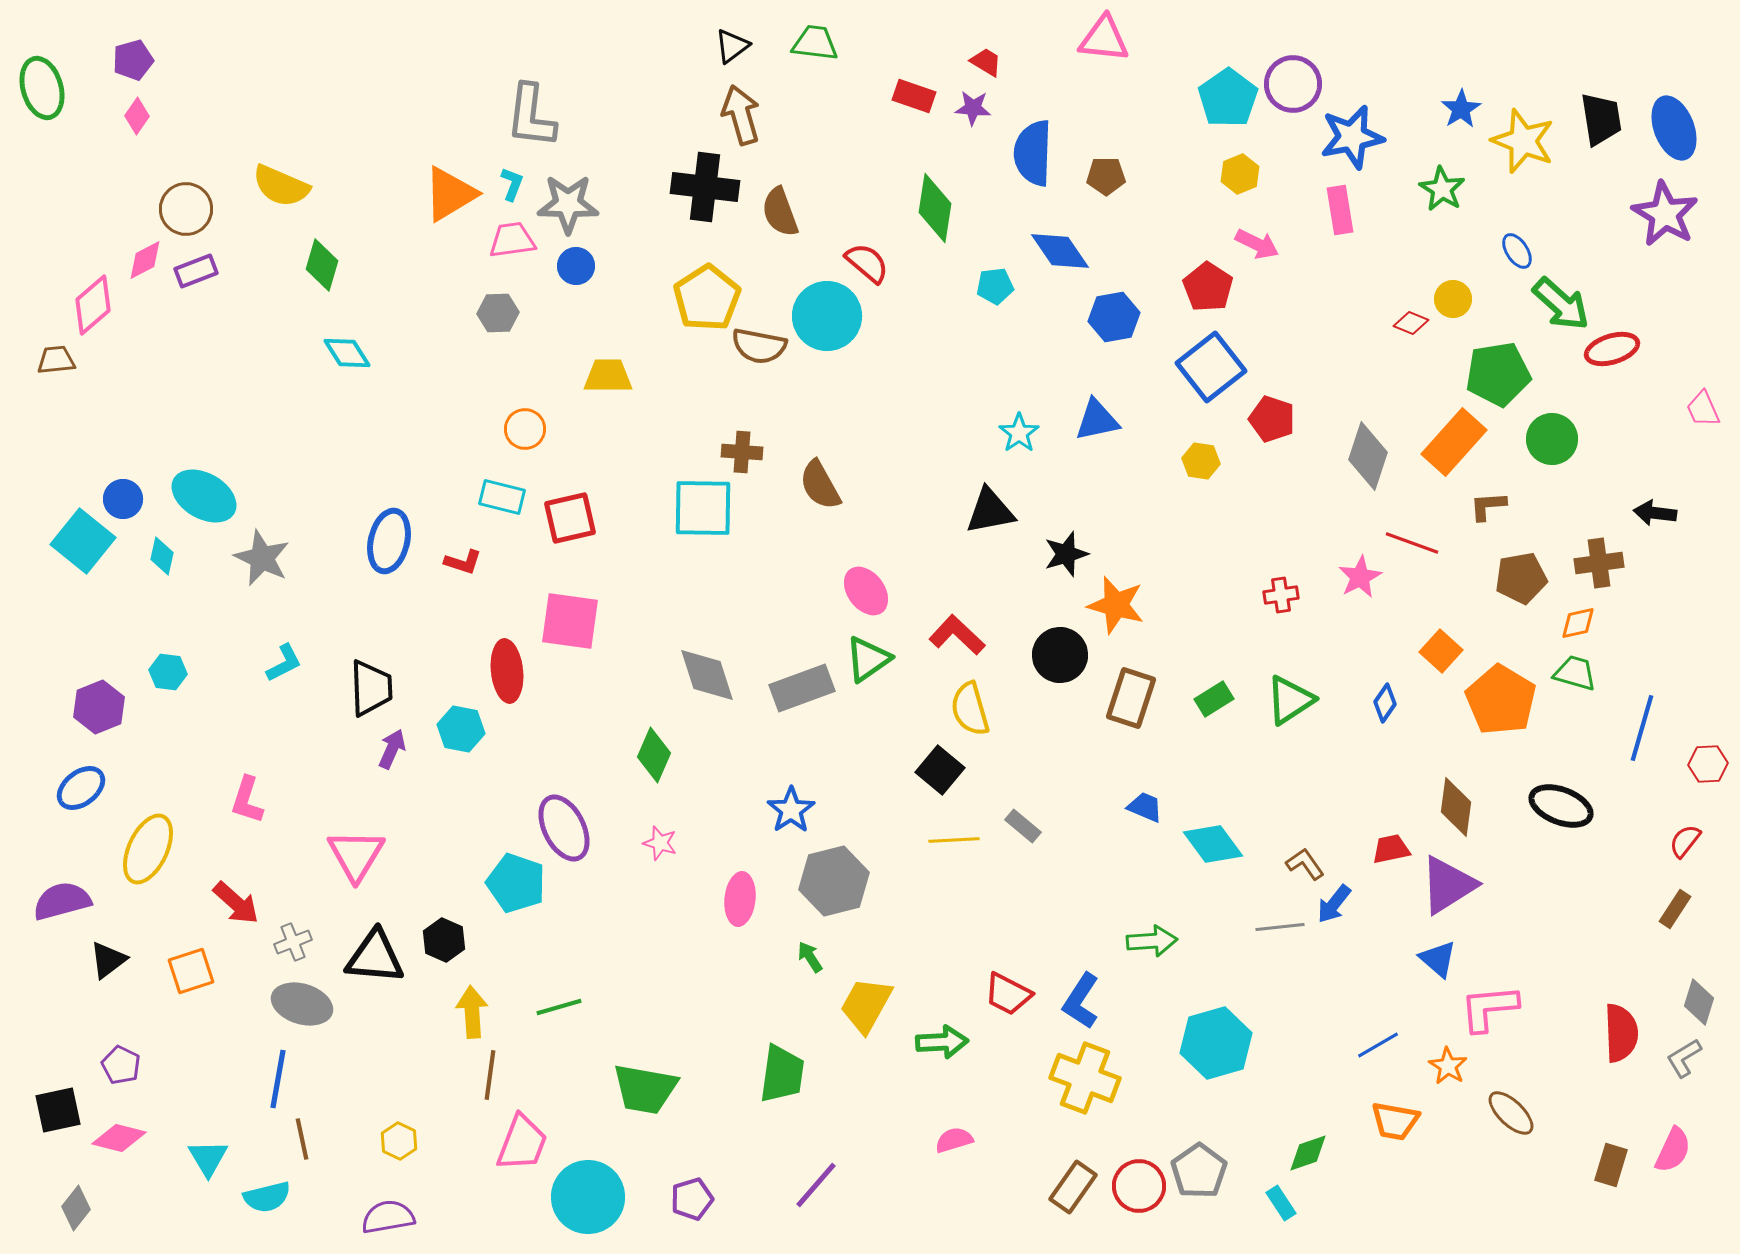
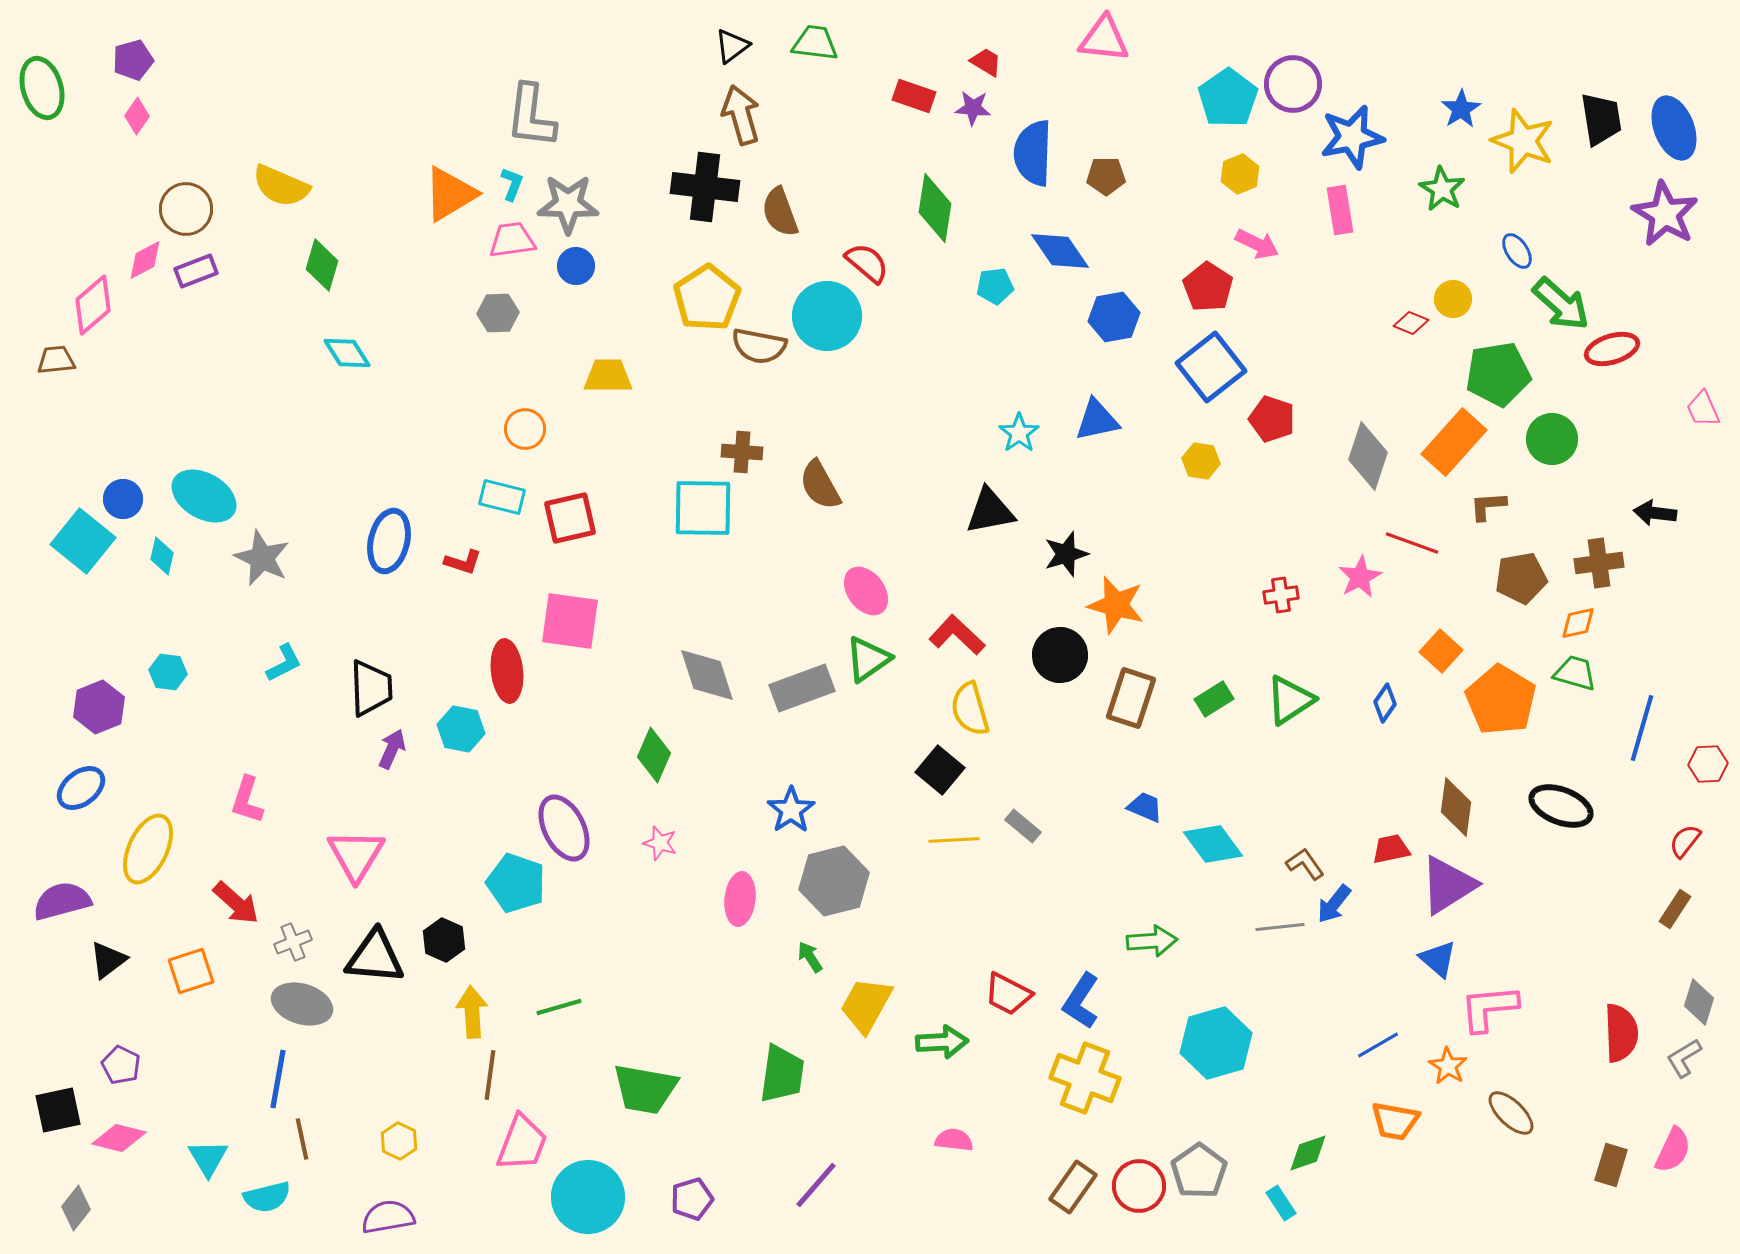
pink semicircle at (954, 1140): rotated 24 degrees clockwise
